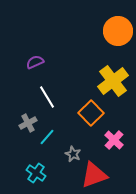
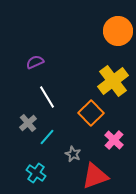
gray cross: rotated 12 degrees counterclockwise
red triangle: moved 1 px right, 1 px down
